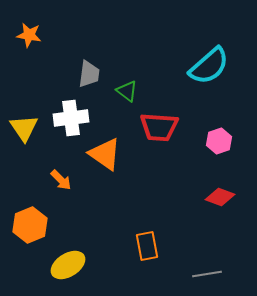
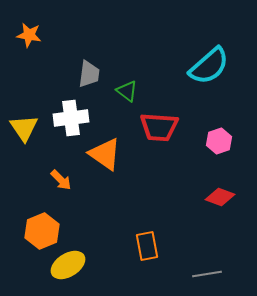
orange hexagon: moved 12 px right, 6 px down
